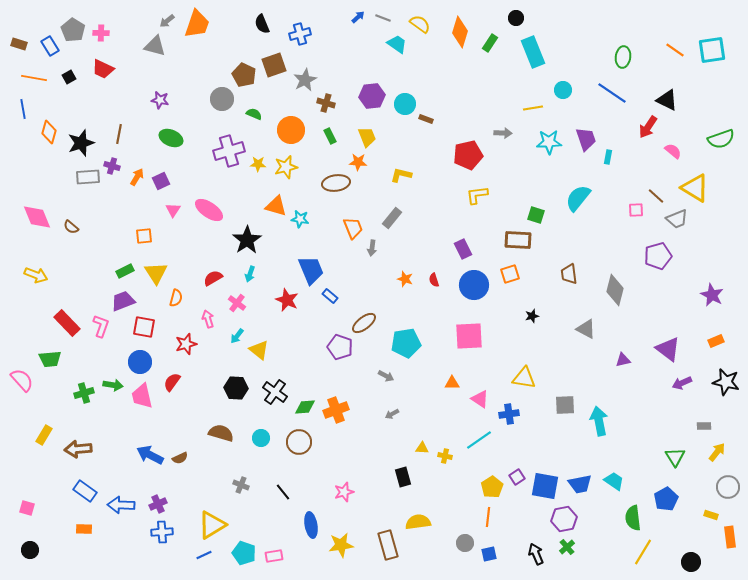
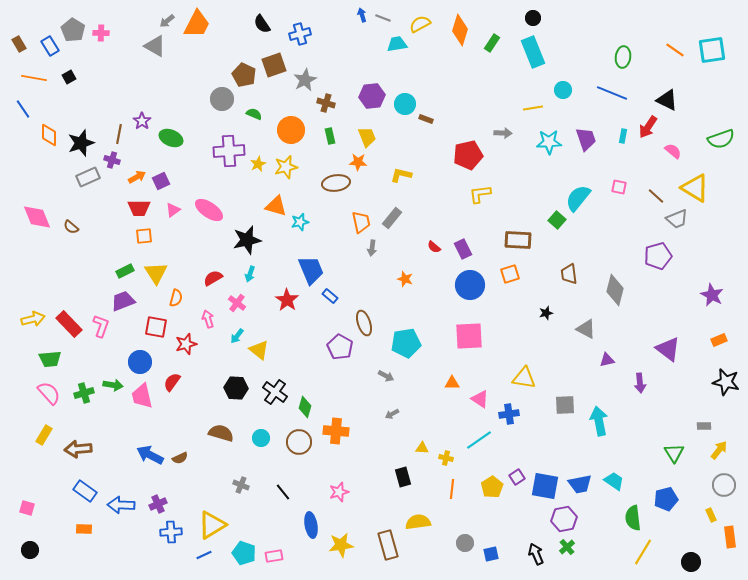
blue arrow at (358, 17): moved 4 px right, 2 px up; rotated 64 degrees counterclockwise
black circle at (516, 18): moved 17 px right
orange trapezoid at (197, 24): rotated 8 degrees clockwise
black semicircle at (262, 24): rotated 12 degrees counterclockwise
yellow semicircle at (420, 24): rotated 65 degrees counterclockwise
orange diamond at (460, 32): moved 2 px up
green rectangle at (490, 43): moved 2 px right
brown rectangle at (19, 44): rotated 42 degrees clockwise
cyan trapezoid at (397, 44): rotated 45 degrees counterclockwise
gray triangle at (155, 46): rotated 15 degrees clockwise
red trapezoid at (103, 69): moved 36 px right, 139 px down; rotated 25 degrees counterclockwise
blue line at (612, 93): rotated 12 degrees counterclockwise
purple star at (160, 100): moved 18 px left, 21 px down; rotated 24 degrees clockwise
blue line at (23, 109): rotated 24 degrees counterclockwise
orange diamond at (49, 132): moved 3 px down; rotated 15 degrees counterclockwise
green rectangle at (330, 136): rotated 14 degrees clockwise
purple cross at (229, 151): rotated 12 degrees clockwise
cyan rectangle at (608, 157): moved 15 px right, 21 px up
yellow star at (258, 164): rotated 28 degrees counterclockwise
purple cross at (112, 166): moved 6 px up
gray rectangle at (88, 177): rotated 20 degrees counterclockwise
orange arrow at (137, 177): rotated 30 degrees clockwise
yellow L-shape at (477, 195): moved 3 px right, 1 px up
pink triangle at (173, 210): rotated 21 degrees clockwise
pink square at (636, 210): moved 17 px left, 23 px up; rotated 14 degrees clockwise
green square at (536, 215): moved 21 px right, 5 px down; rotated 24 degrees clockwise
cyan star at (300, 219): moved 3 px down; rotated 24 degrees counterclockwise
orange trapezoid at (353, 228): moved 8 px right, 6 px up; rotated 10 degrees clockwise
black star at (247, 240): rotated 20 degrees clockwise
yellow arrow at (36, 275): moved 3 px left, 44 px down; rotated 35 degrees counterclockwise
red semicircle at (434, 280): moved 33 px up; rotated 32 degrees counterclockwise
blue circle at (474, 285): moved 4 px left
red star at (287, 300): rotated 10 degrees clockwise
black star at (532, 316): moved 14 px right, 3 px up
red rectangle at (67, 323): moved 2 px right, 1 px down
brown ellipse at (364, 323): rotated 70 degrees counterclockwise
red square at (144, 327): moved 12 px right
orange rectangle at (716, 341): moved 3 px right, 1 px up
purple pentagon at (340, 347): rotated 10 degrees clockwise
purple triangle at (623, 360): moved 16 px left
pink semicircle at (22, 380): moved 27 px right, 13 px down
purple arrow at (682, 383): moved 42 px left; rotated 72 degrees counterclockwise
green diamond at (305, 407): rotated 70 degrees counterclockwise
orange cross at (336, 410): moved 21 px down; rotated 25 degrees clockwise
yellow arrow at (717, 452): moved 2 px right, 2 px up
yellow cross at (445, 456): moved 1 px right, 2 px down
green triangle at (675, 457): moved 1 px left, 4 px up
gray circle at (728, 487): moved 4 px left, 2 px up
pink star at (344, 492): moved 5 px left
blue pentagon at (666, 499): rotated 15 degrees clockwise
yellow rectangle at (711, 515): rotated 48 degrees clockwise
orange line at (488, 517): moved 36 px left, 28 px up
blue cross at (162, 532): moved 9 px right
blue square at (489, 554): moved 2 px right
